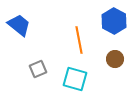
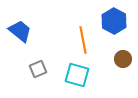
blue trapezoid: moved 1 px right, 6 px down
orange line: moved 4 px right
brown circle: moved 8 px right
cyan square: moved 2 px right, 4 px up
